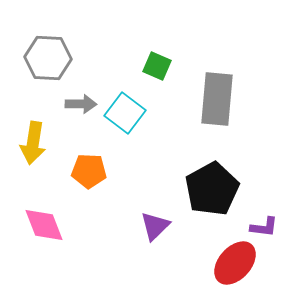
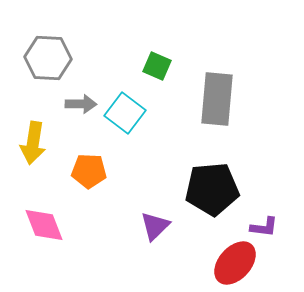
black pentagon: rotated 24 degrees clockwise
